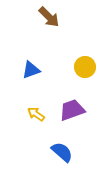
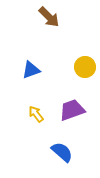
yellow arrow: rotated 18 degrees clockwise
